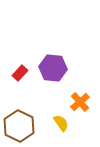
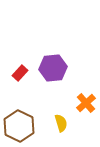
purple hexagon: rotated 12 degrees counterclockwise
orange cross: moved 6 px right, 1 px down
yellow semicircle: rotated 18 degrees clockwise
